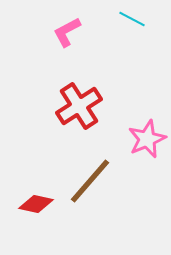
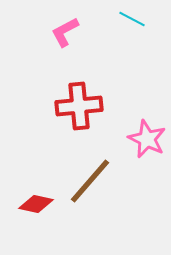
pink L-shape: moved 2 px left
red cross: rotated 27 degrees clockwise
pink star: rotated 24 degrees counterclockwise
